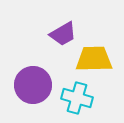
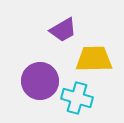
purple trapezoid: moved 4 px up
purple circle: moved 7 px right, 4 px up
